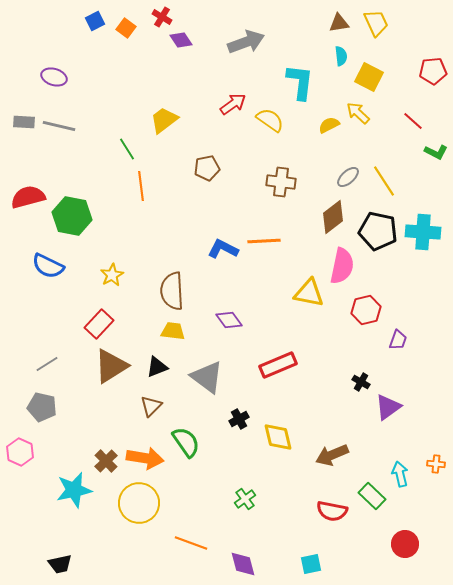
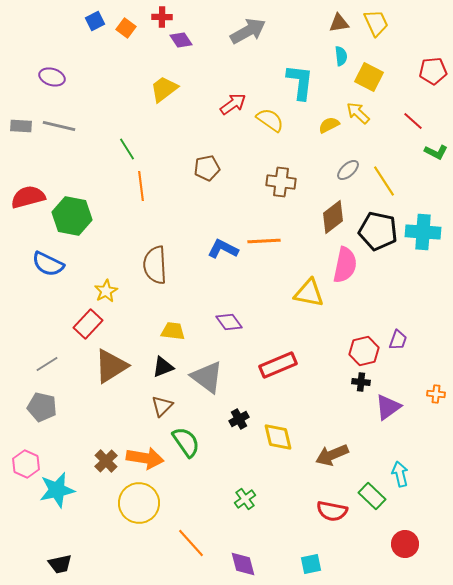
red cross at (162, 17): rotated 30 degrees counterclockwise
gray arrow at (246, 42): moved 2 px right, 11 px up; rotated 9 degrees counterclockwise
purple ellipse at (54, 77): moved 2 px left
yellow trapezoid at (164, 120): moved 31 px up
gray rectangle at (24, 122): moved 3 px left, 4 px down
gray ellipse at (348, 177): moved 7 px up
blue semicircle at (48, 266): moved 2 px up
pink semicircle at (342, 266): moved 3 px right, 1 px up
yellow star at (112, 275): moved 6 px left, 16 px down
brown semicircle at (172, 291): moved 17 px left, 26 px up
red hexagon at (366, 310): moved 2 px left, 41 px down
purple diamond at (229, 320): moved 2 px down
red rectangle at (99, 324): moved 11 px left
black triangle at (157, 367): moved 6 px right
black cross at (361, 382): rotated 24 degrees counterclockwise
brown triangle at (151, 406): moved 11 px right
pink hexagon at (20, 452): moved 6 px right, 12 px down
orange cross at (436, 464): moved 70 px up
cyan star at (74, 490): moved 17 px left
orange line at (191, 543): rotated 28 degrees clockwise
